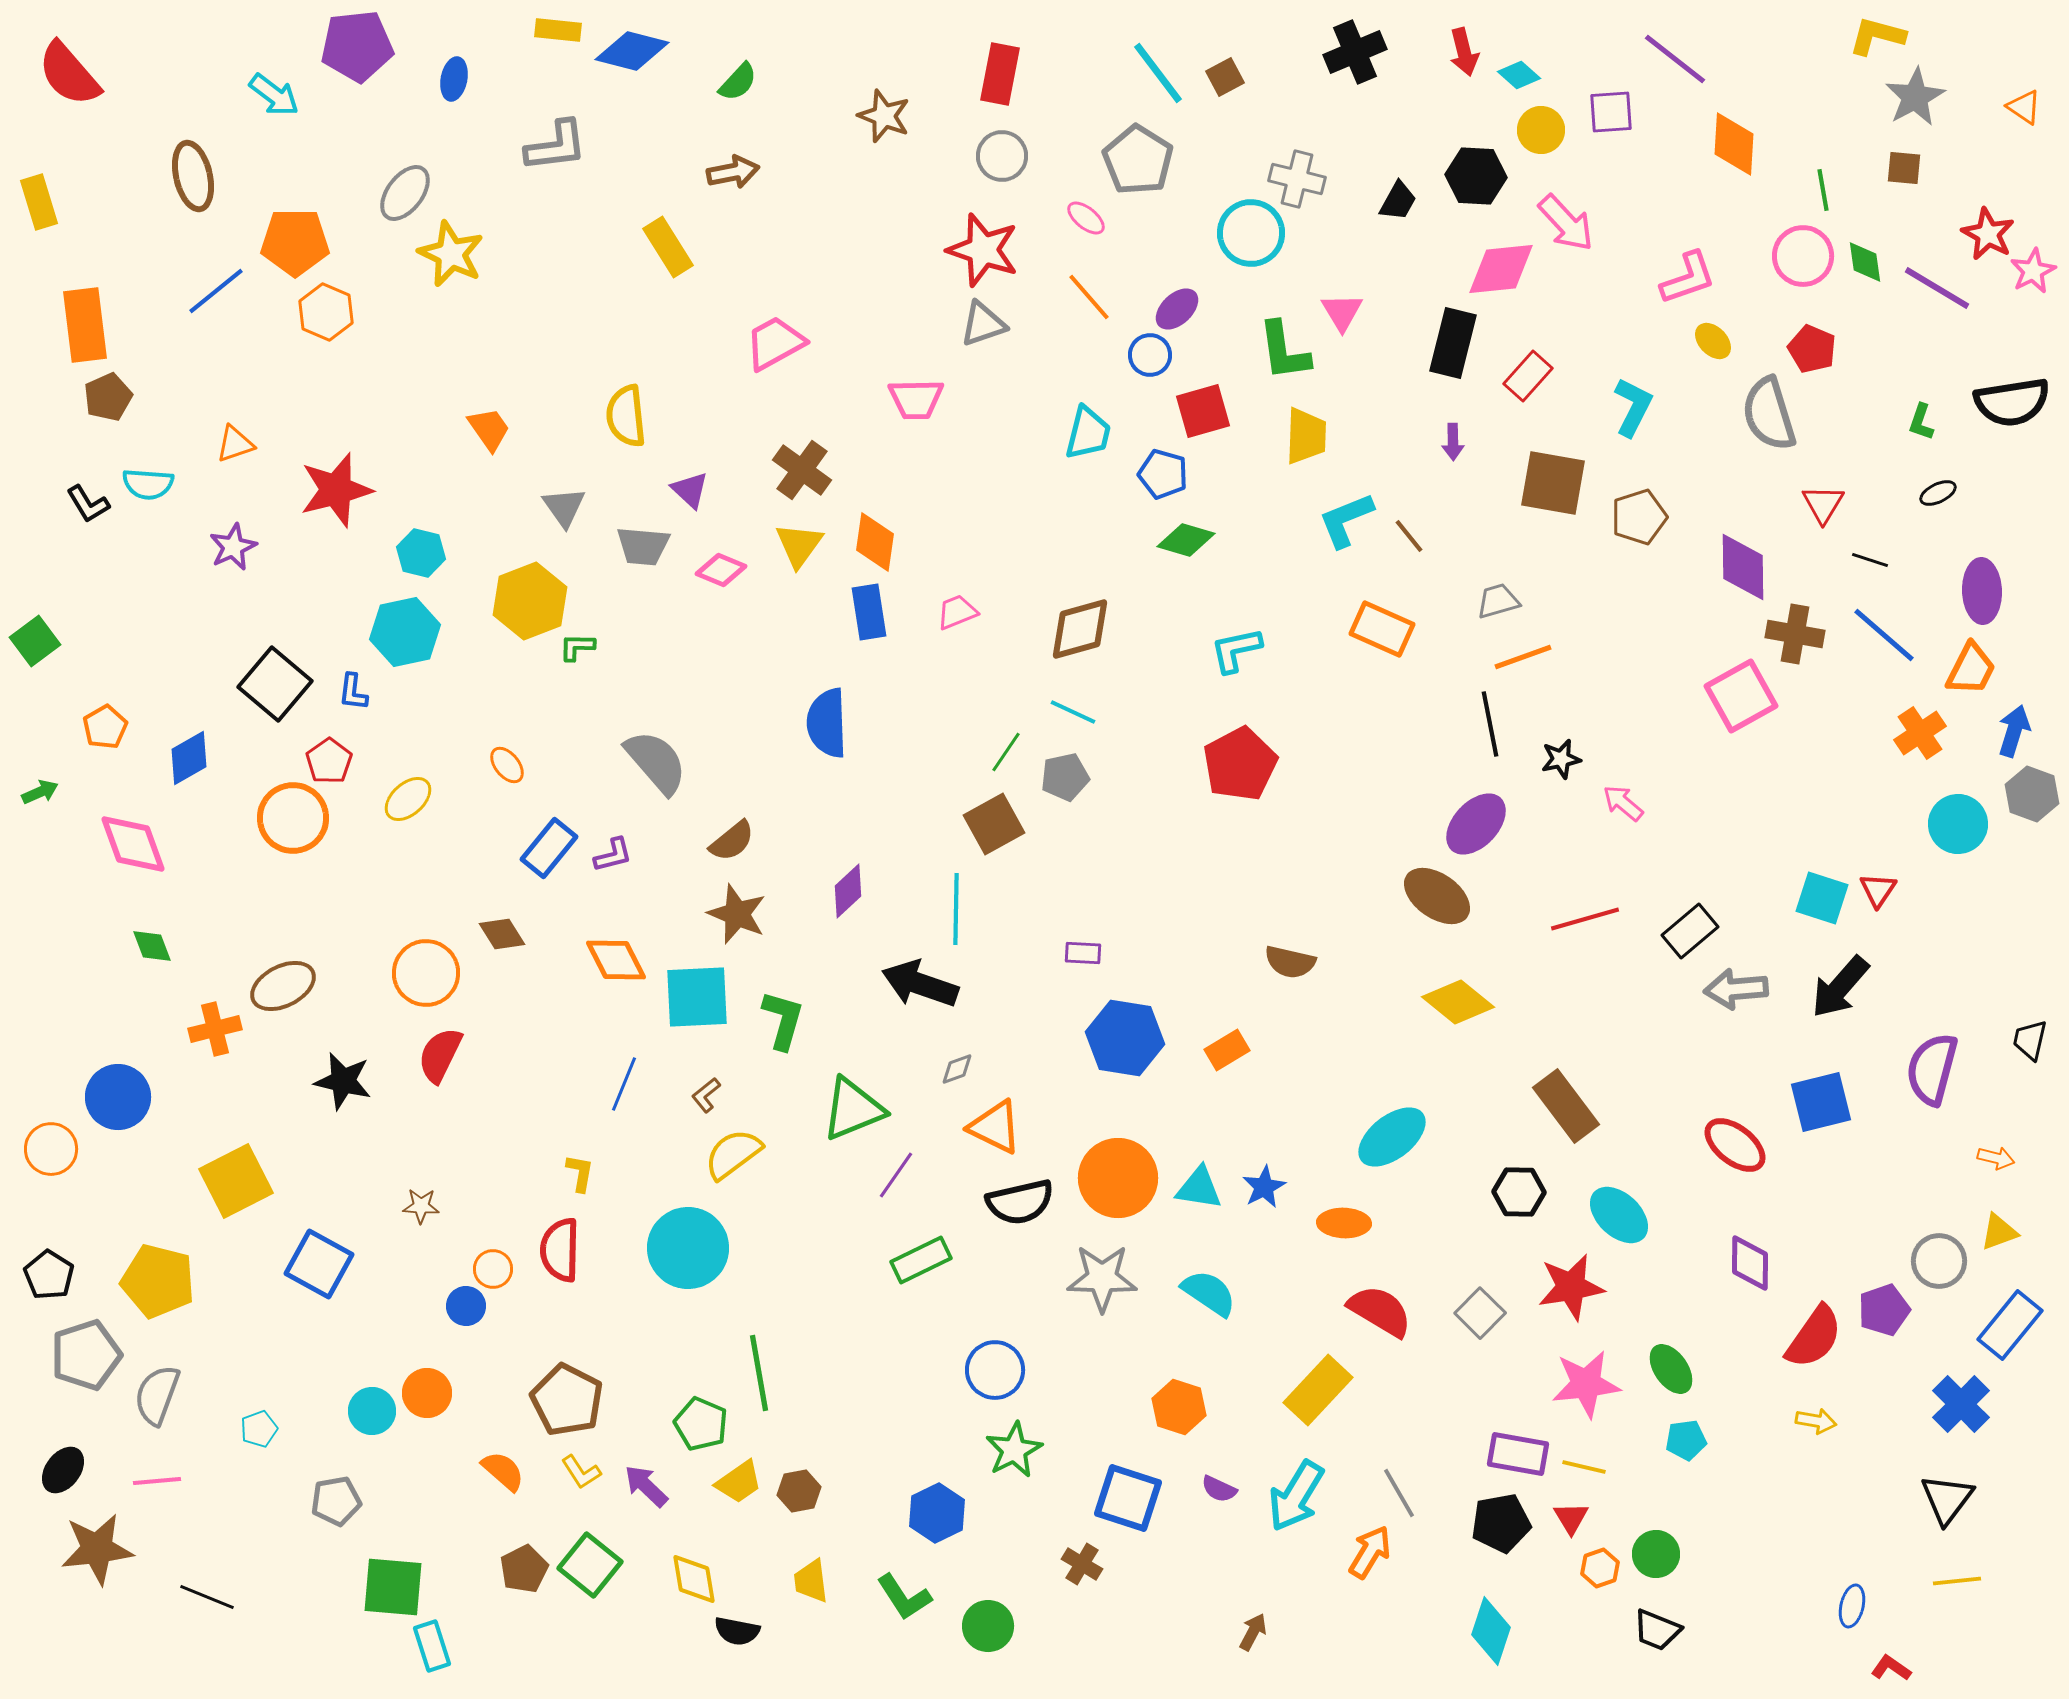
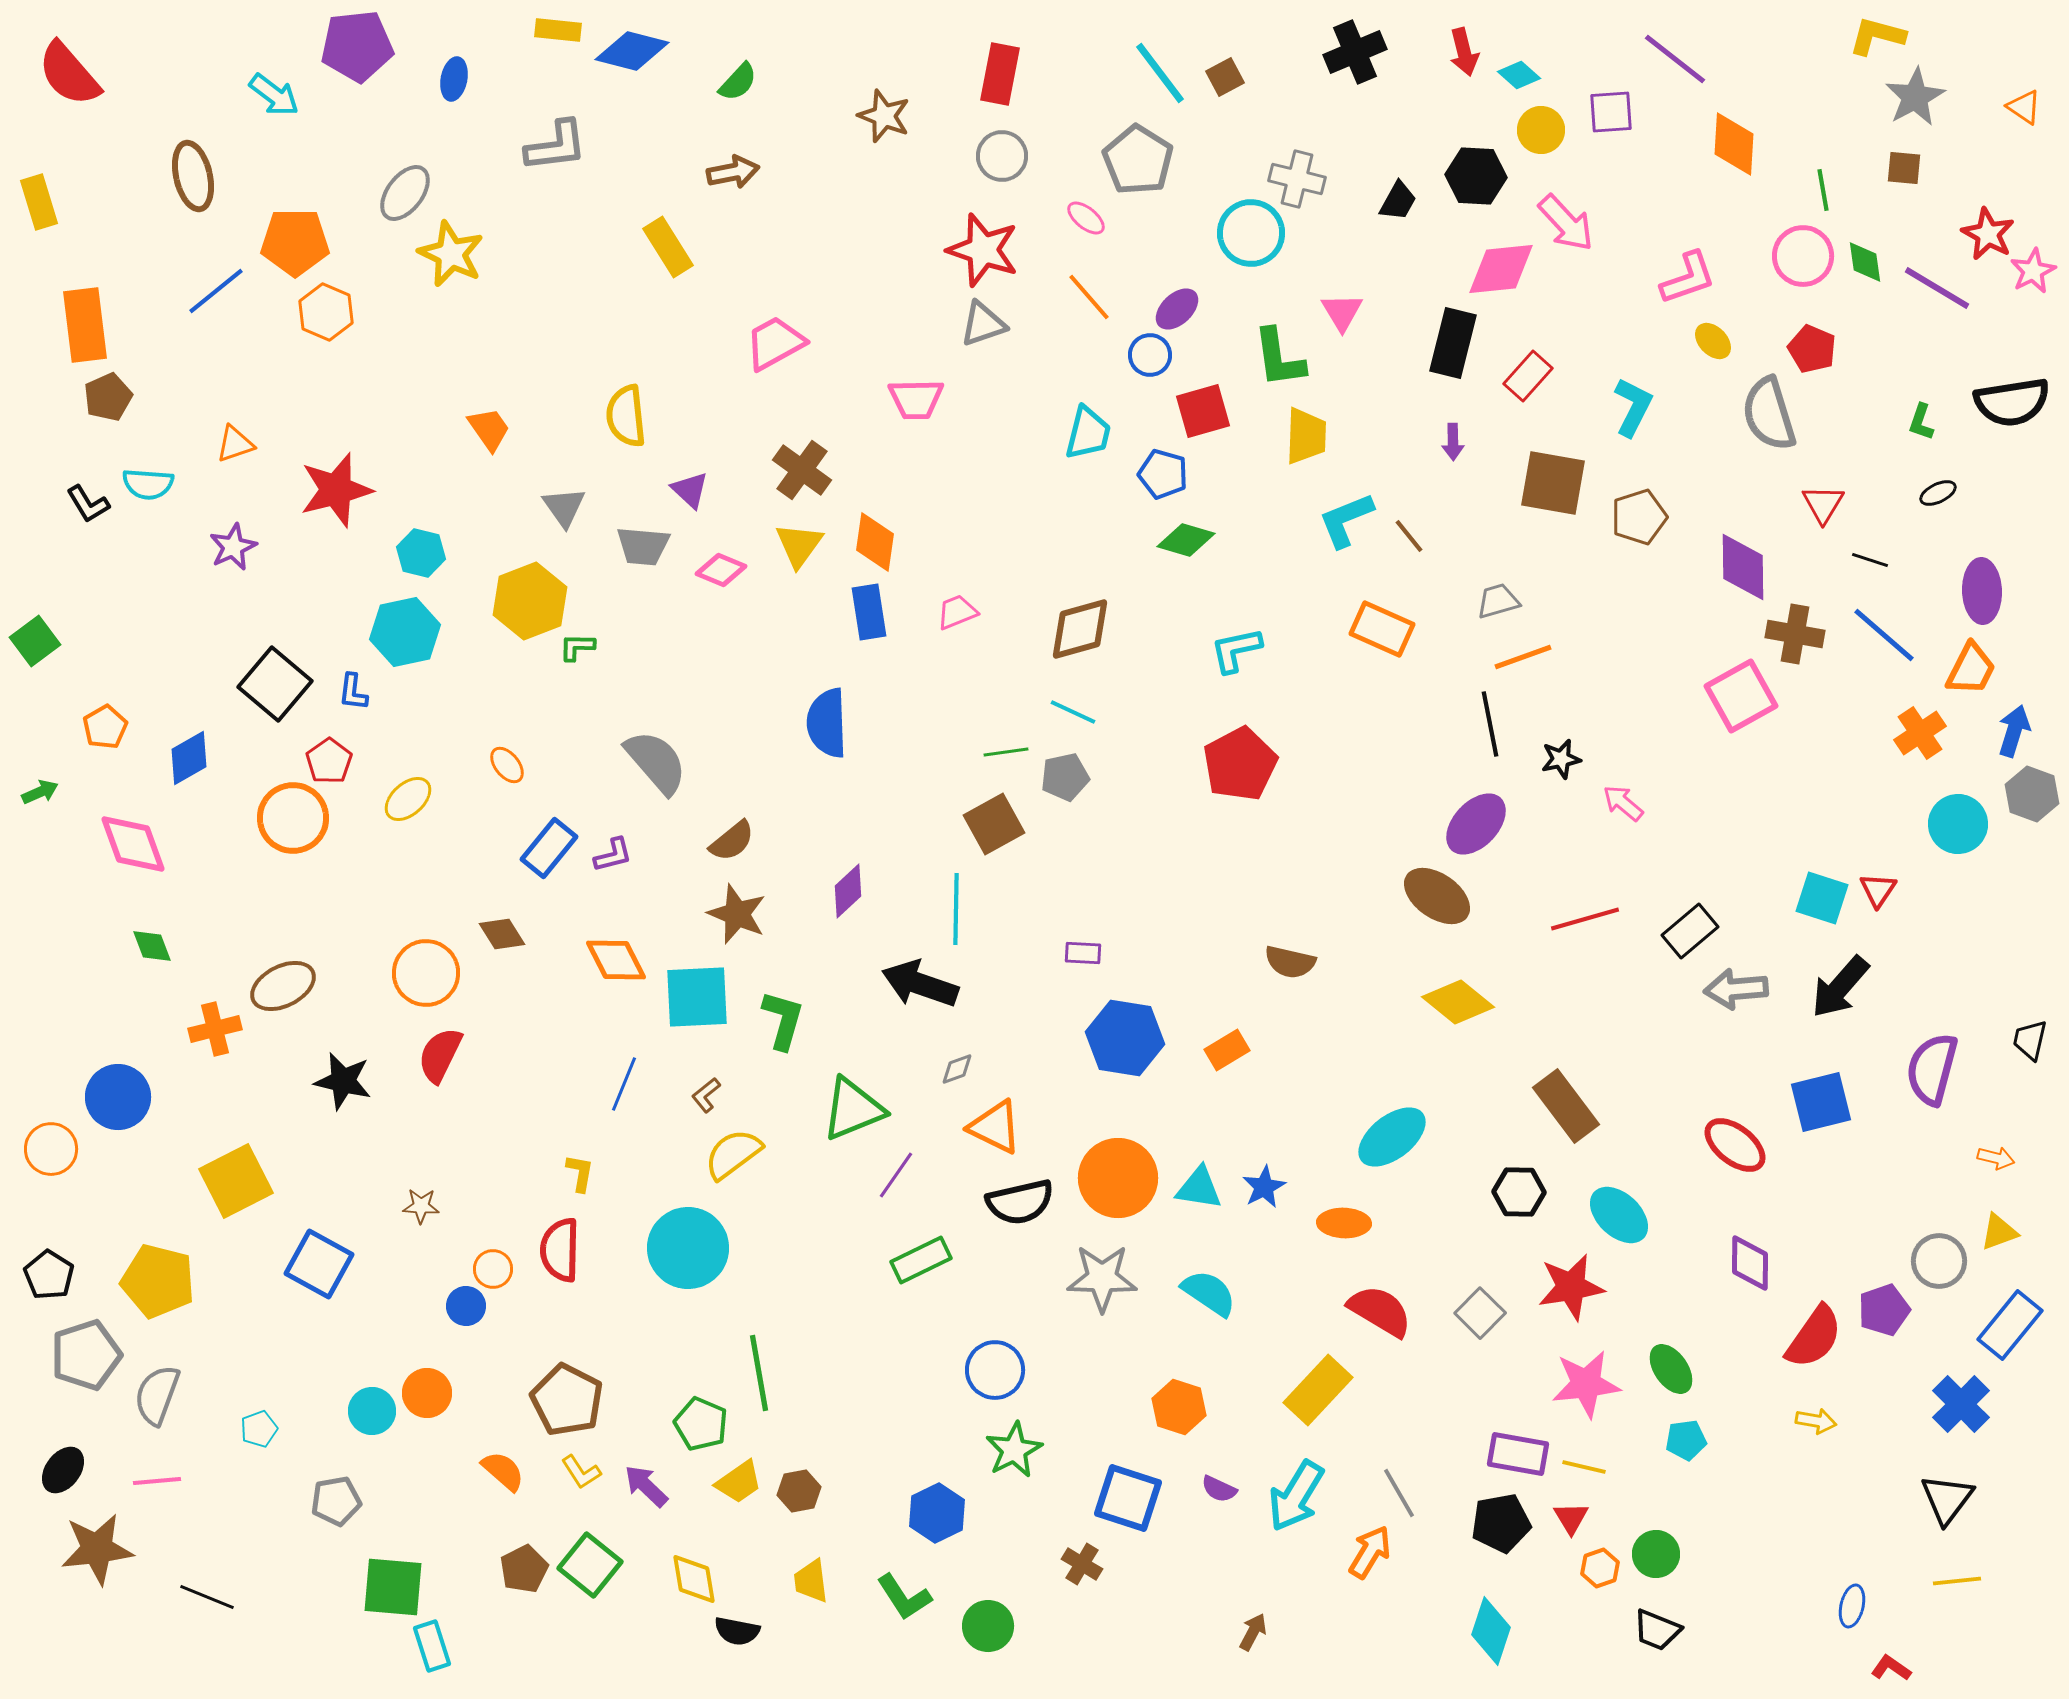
cyan line at (1158, 73): moved 2 px right
green L-shape at (1284, 351): moved 5 px left, 7 px down
green line at (1006, 752): rotated 48 degrees clockwise
